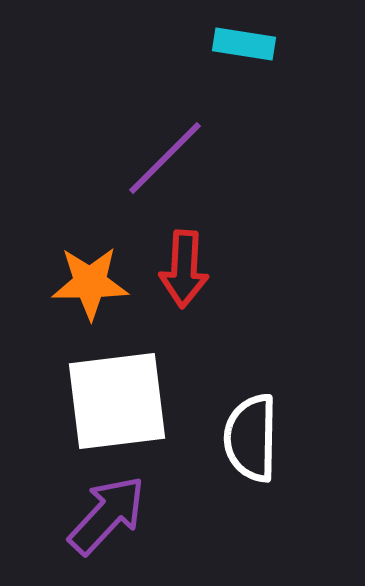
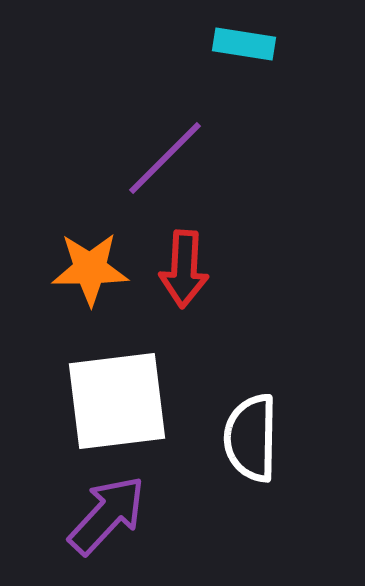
orange star: moved 14 px up
